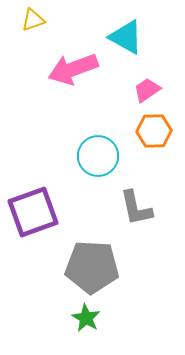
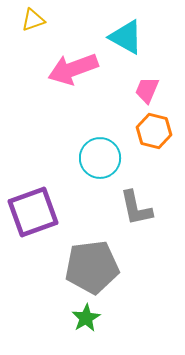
pink trapezoid: rotated 32 degrees counterclockwise
orange hexagon: rotated 16 degrees clockwise
cyan circle: moved 2 px right, 2 px down
gray pentagon: rotated 10 degrees counterclockwise
green star: rotated 12 degrees clockwise
